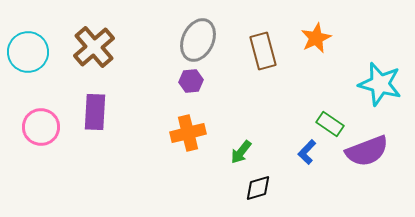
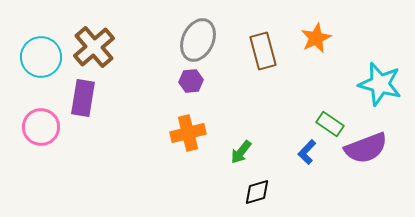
cyan circle: moved 13 px right, 5 px down
purple rectangle: moved 12 px left, 14 px up; rotated 6 degrees clockwise
purple semicircle: moved 1 px left, 3 px up
black diamond: moved 1 px left, 4 px down
